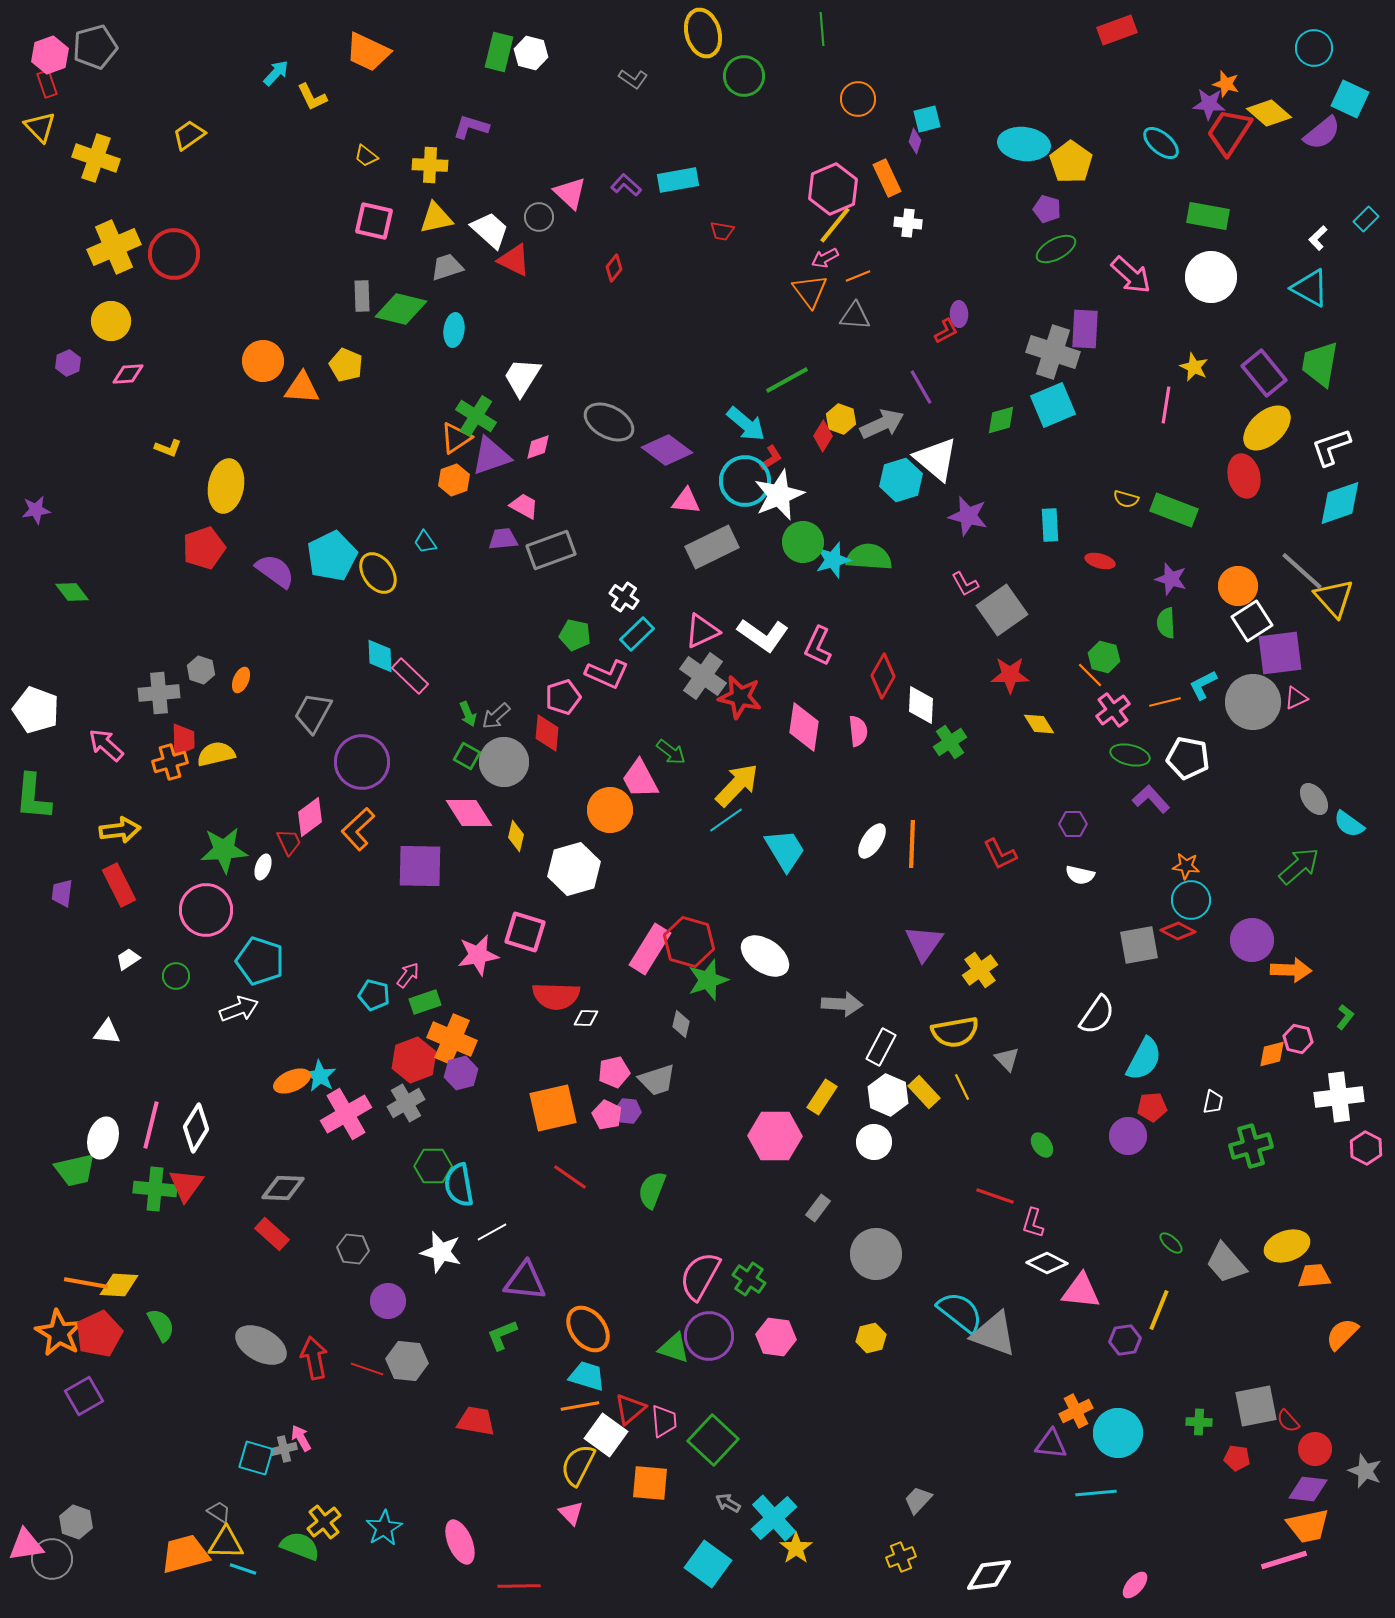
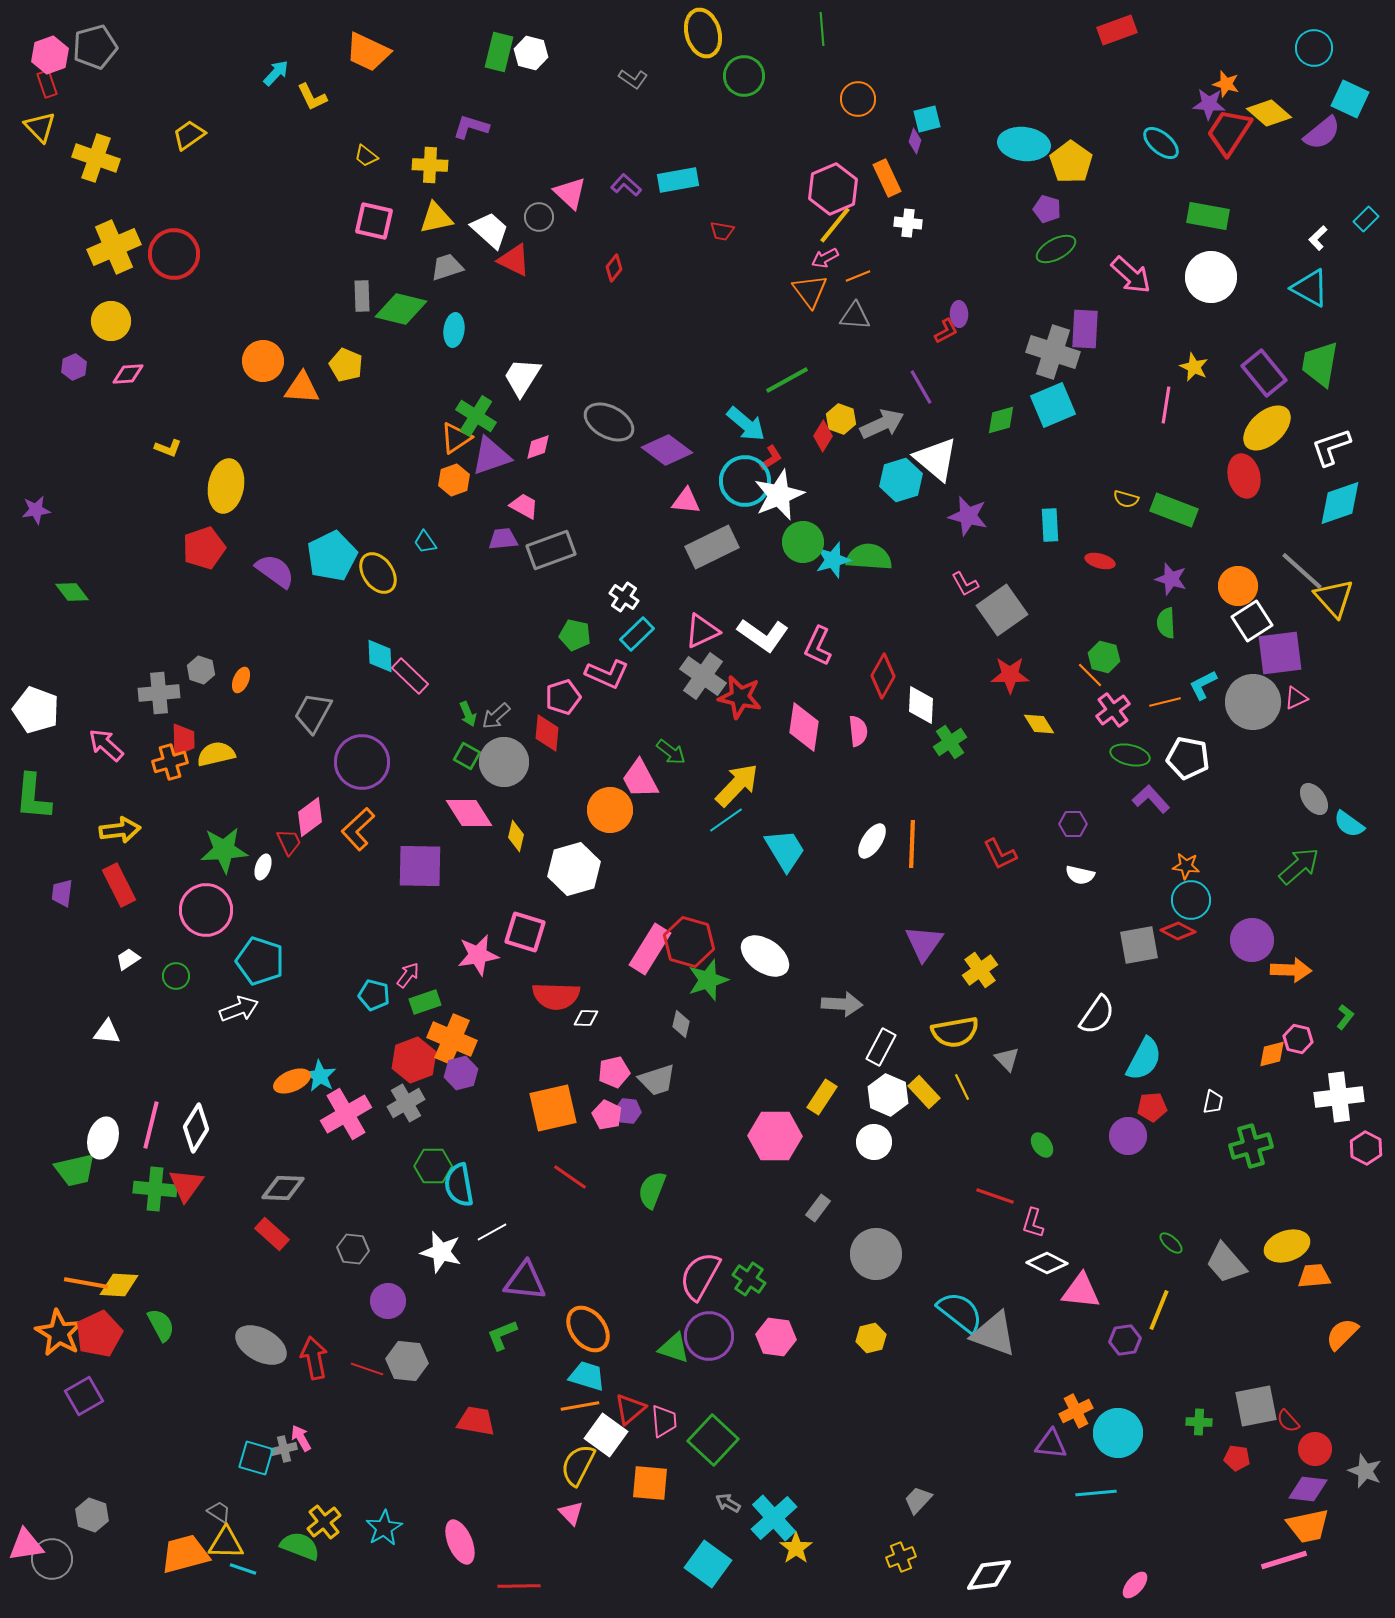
purple hexagon at (68, 363): moved 6 px right, 4 px down
gray hexagon at (76, 1522): moved 16 px right, 7 px up
